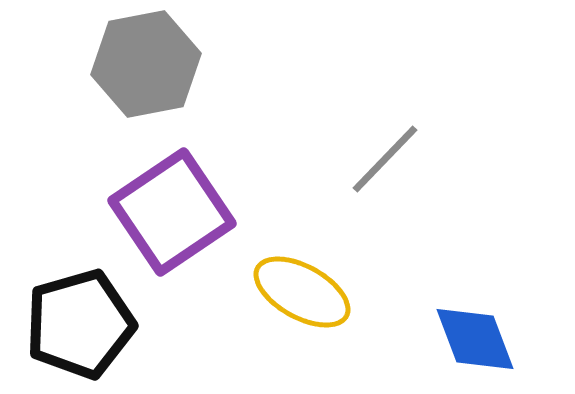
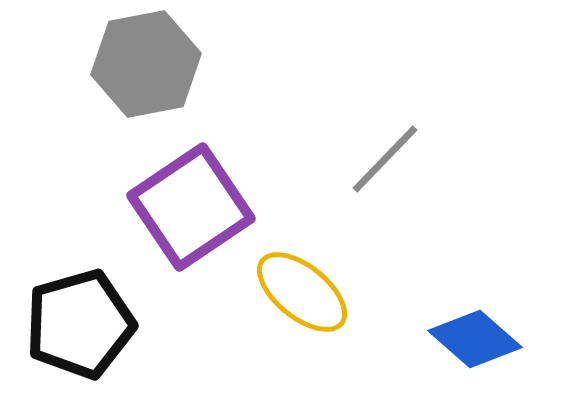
purple square: moved 19 px right, 5 px up
yellow ellipse: rotated 10 degrees clockwise
blue diamond: rotated 28 degrees counterclockwise
